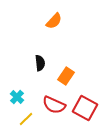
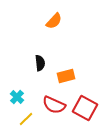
orange rectangle: rotated 42 degrees clockwise
